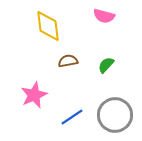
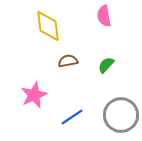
pink semicircle: rotated 65 degrees clockwise
gray circle: moved 6 px right
